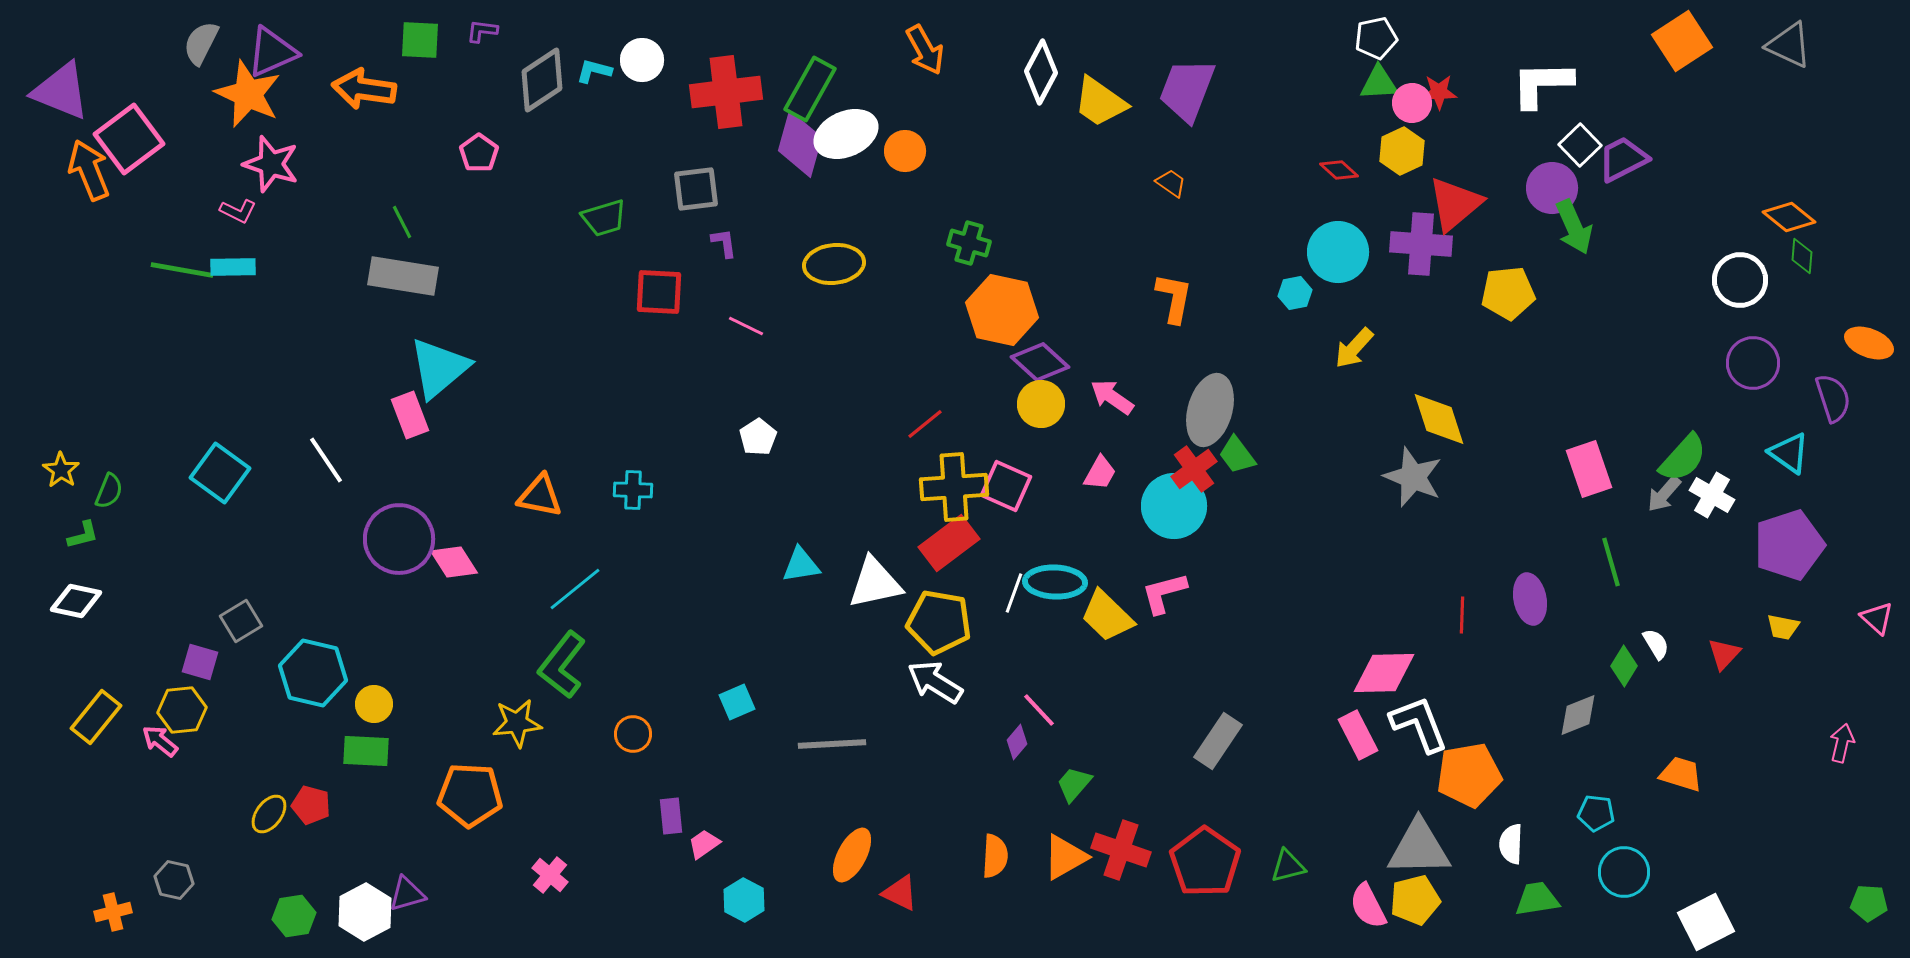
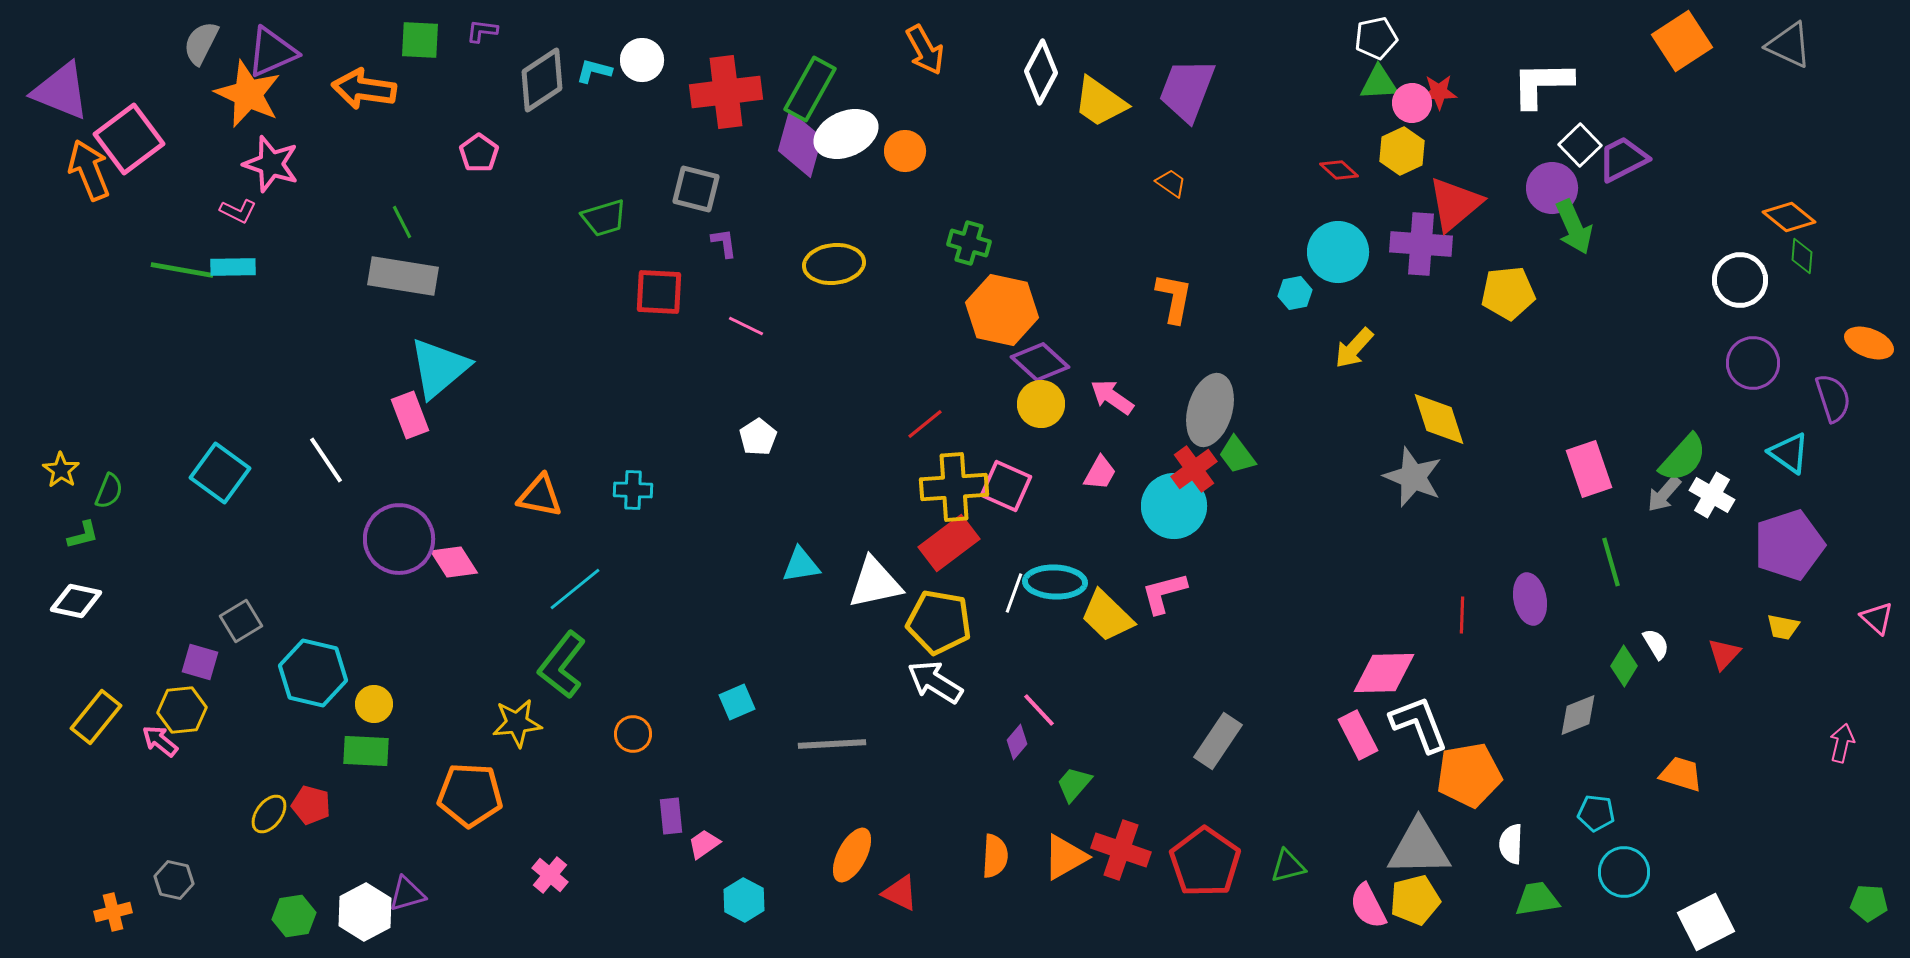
gray square at (696, 189): rotated 21 degrees clockwise
